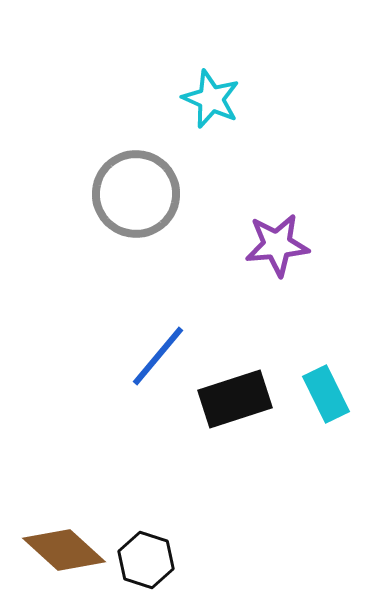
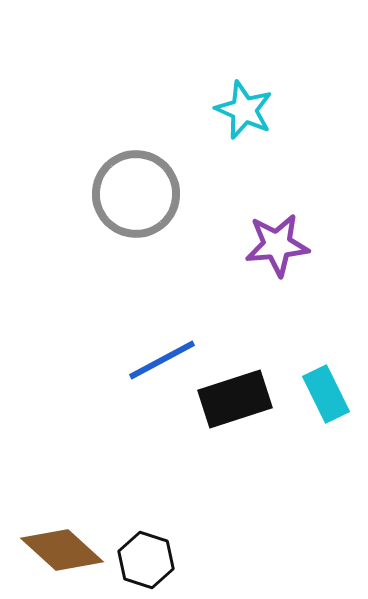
cyan star: moved 33 px right, 11 px down
blue line: moved 4 px right, 4 px down; rotated 22 degrees clockwise
brown diamond: moved 2 px left
